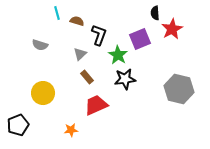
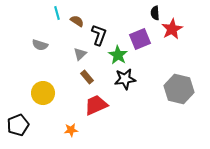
brown semicircle: rotated 16 degrees clockwise
